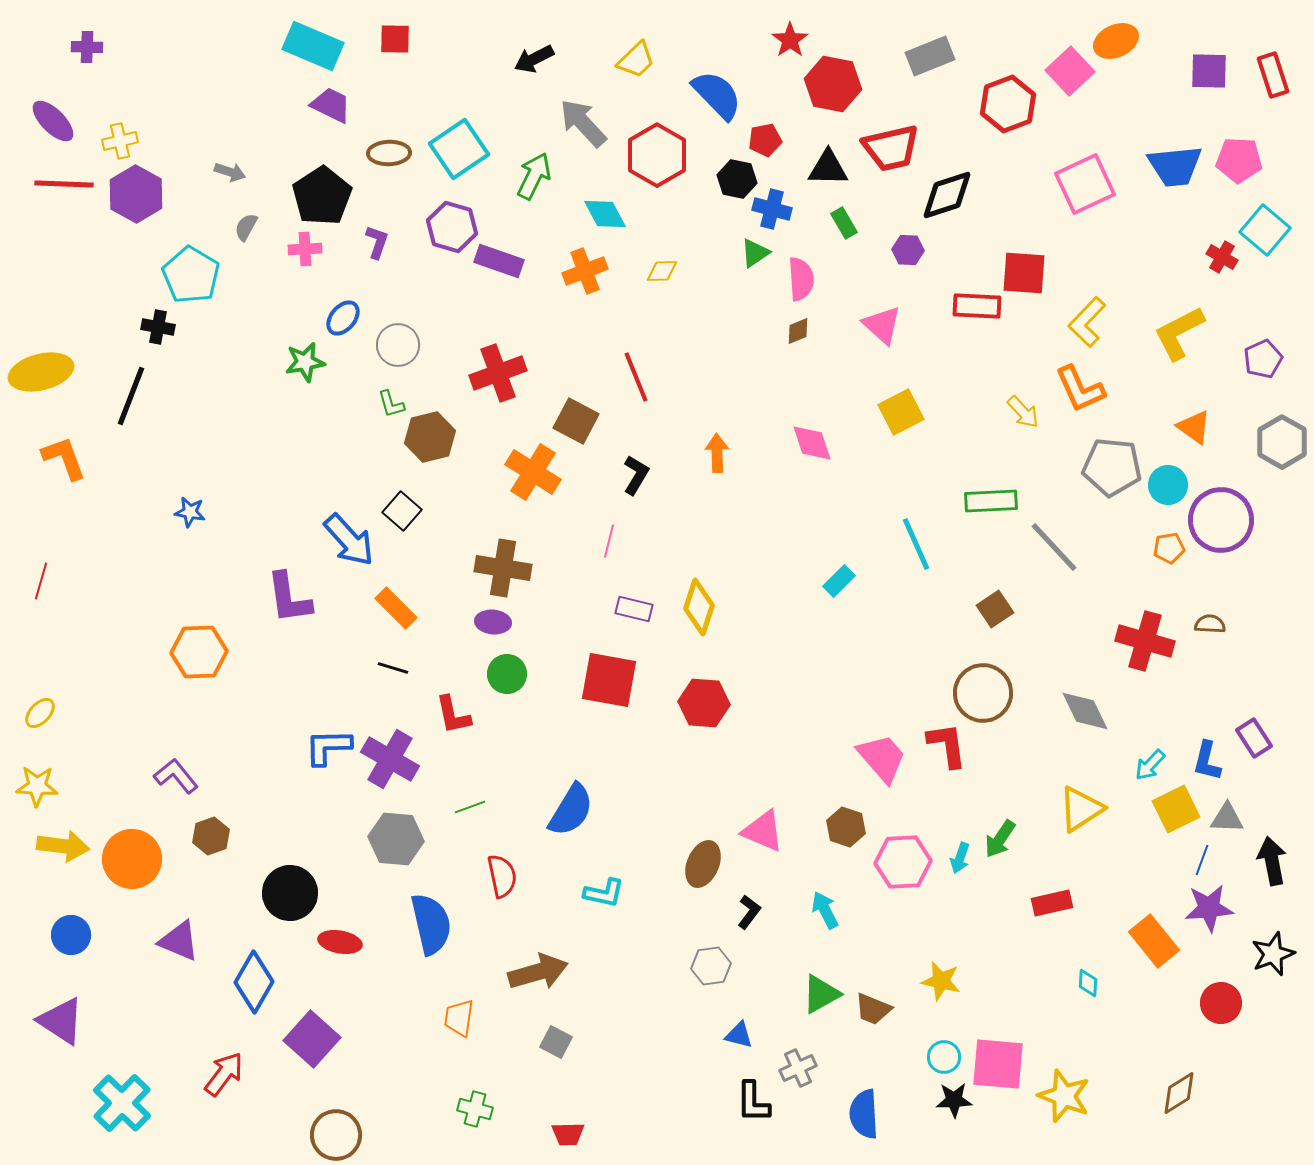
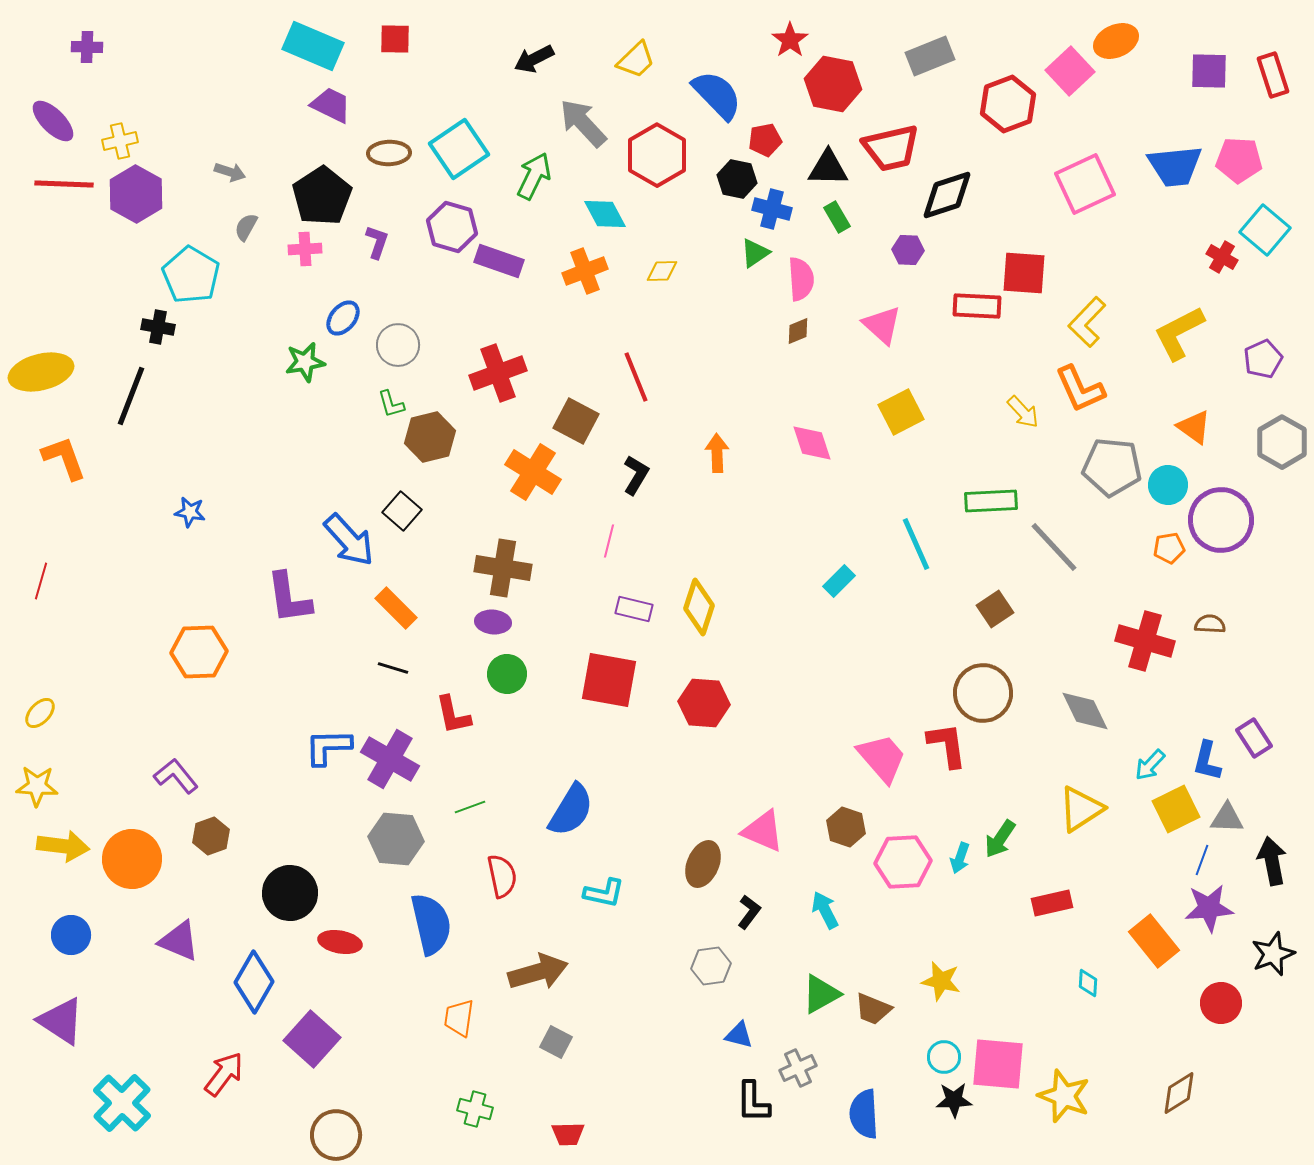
green rectangle at (844, 223): moved 7 px left, 6 px up
